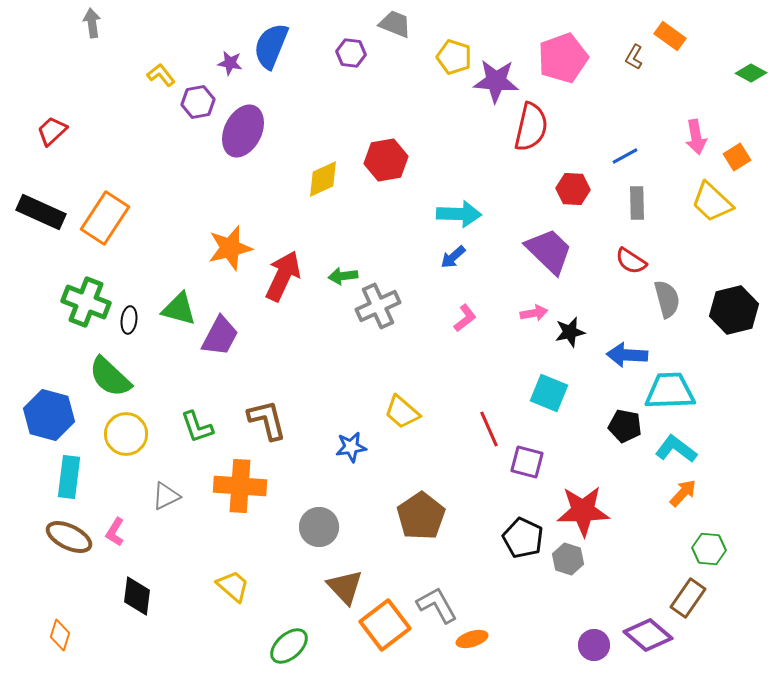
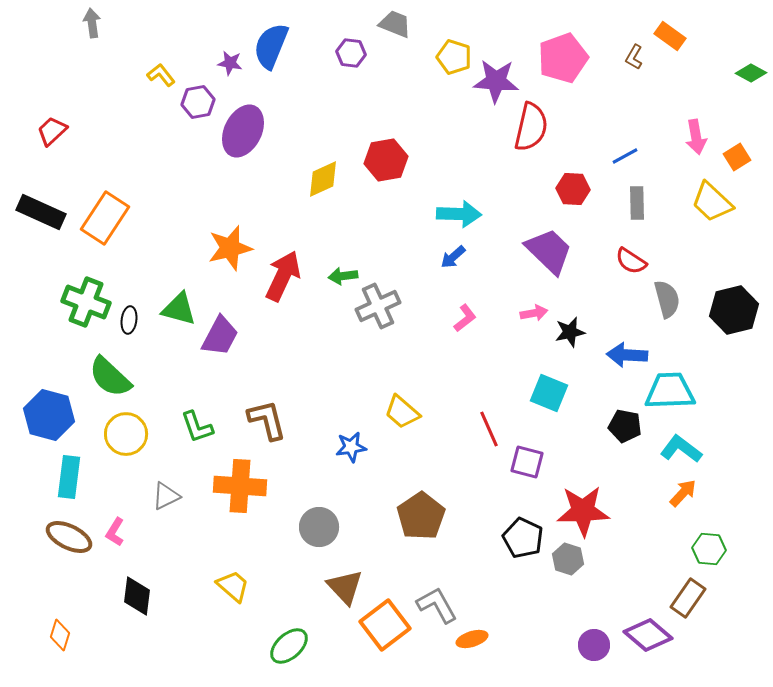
cyan L-shape at (676, 449): moved 5 px right
